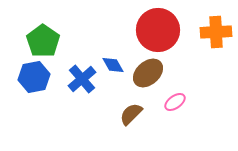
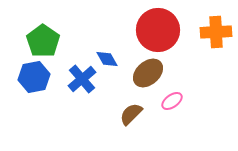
blue diamond: moved 6 px left, 6 px up
pink ellipse: moved 3 px left, 1 px up
